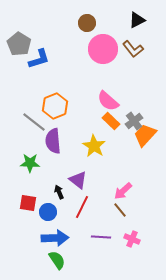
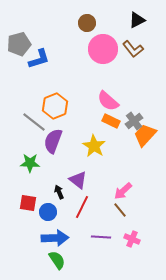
gray pentagon: rotated 25 degrees clockwise
orange rectangle: rotated 18 degrees counterclockwise
purple semicircle: rotated 25 degrees clockwise
